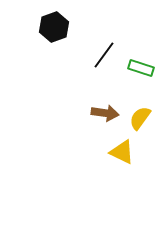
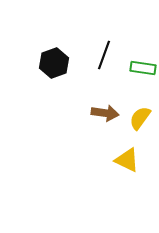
black hexagon: moved 36 px down
black line: rotated 16 degrees counterclockwise
green rectangle: moved 2 px right; rotated 10 degrees counterclockwise
yellow triangle: moved 5 px right, 8 px down
